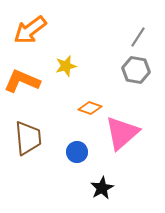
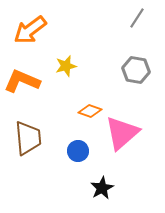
gray line: moved 1 px left, 19 px up
orange diamond: moved 3 px down
blue circle: moved 1 px right, 1 px up
